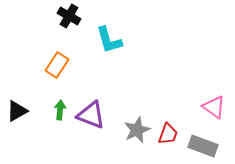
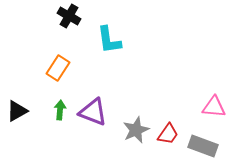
cyan L-shape: rotated 8 degrees clockwise
orange rectangle: moved 1 px right, 3 px down
pink triangle: rotated 30 degrees counterclockwise
purple triangle: moved 2 px right, 3 px up
gray star: moved 1 px left
red trapezoid: rotated 15 degrees clockwise
